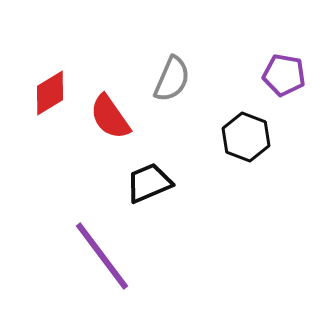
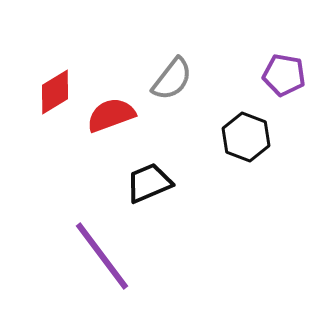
gray semicircle: rotated 15 degrees clockwise
red diamond: moved 5 px right, 1 px up
red semicircle: moved 1 px right, 2 px up; rotated 105 degrees clockwise
